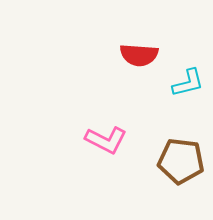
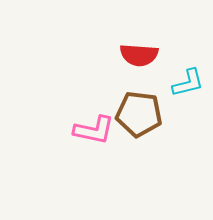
pink L-shape: moved 12 px left, 10 px up; rotated 15 degrees counterclockwise
brown pentagon: moved 42 px left, 47 px up
